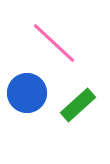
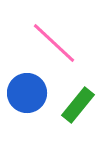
green rectangle: rotated 9 degrees counterclockwise
